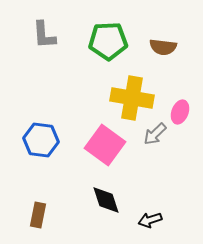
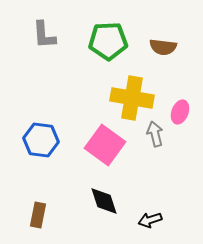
gray arrow: rotated 120 degrees clockwise
black diamond: moved 2 px left, 1 px down
